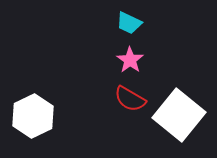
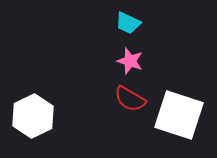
cyan trapezoid: moved 1 px left
pink star: moved 1 px down; rotated 16 degrees counterclockwise
white square: rotated 21 degrees counterclockwise
